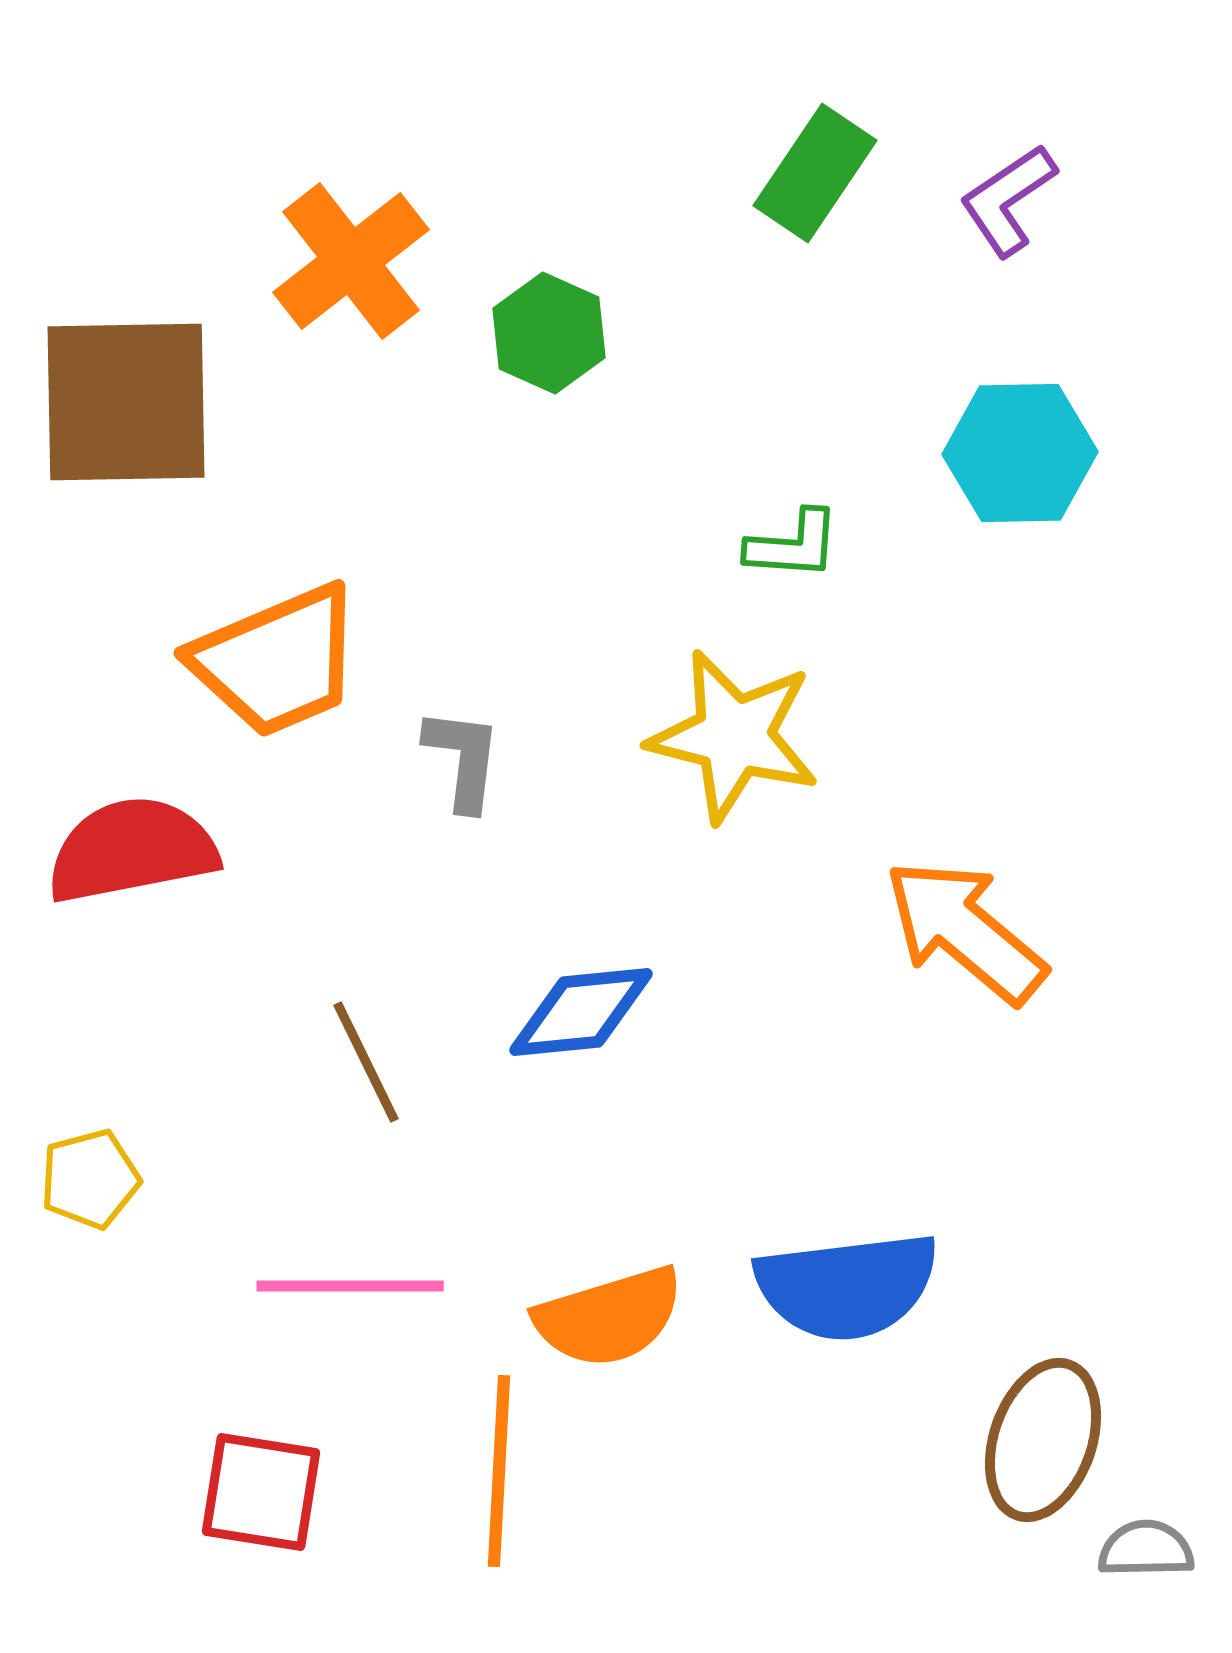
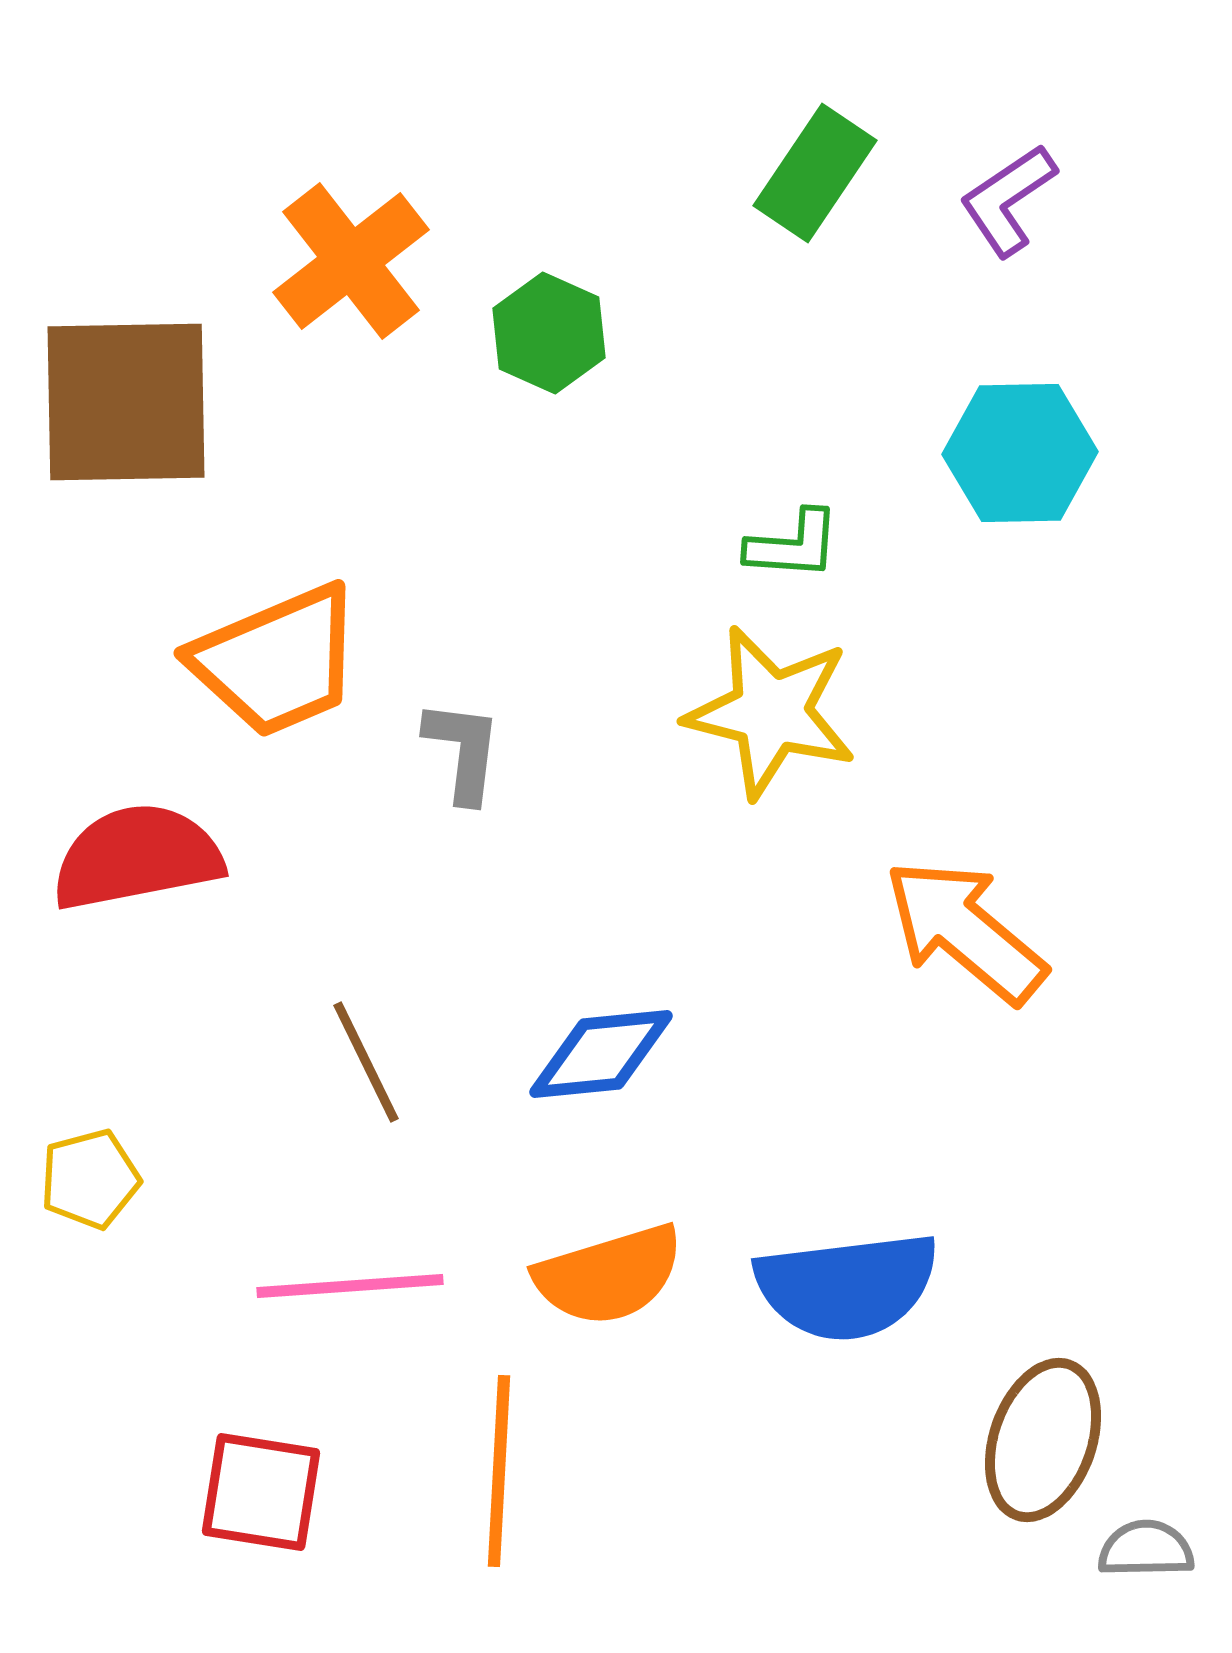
yellow star: moved 37 px right, 24 px up
gray L-shape: moved 8 px up
red semicircle: moved 5 px right, 7 px down
blue diamond: moved 20 px right, 42 px down
pink line: rotated 4 degrees counterclockwise
orange semicircle: moved 42 px up
